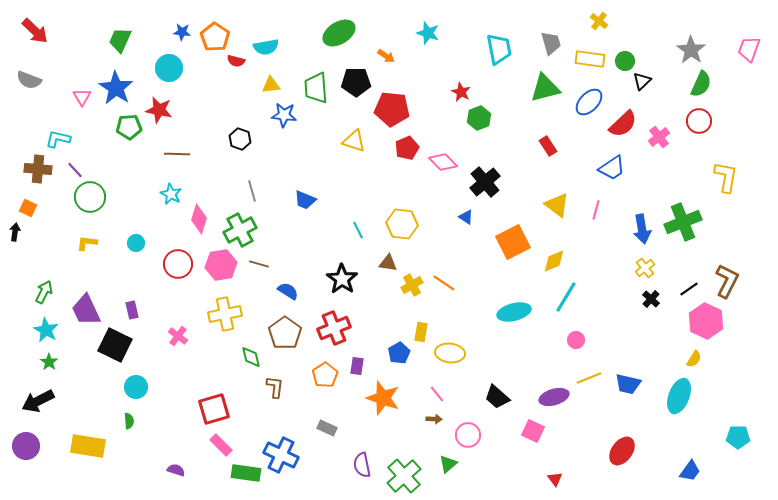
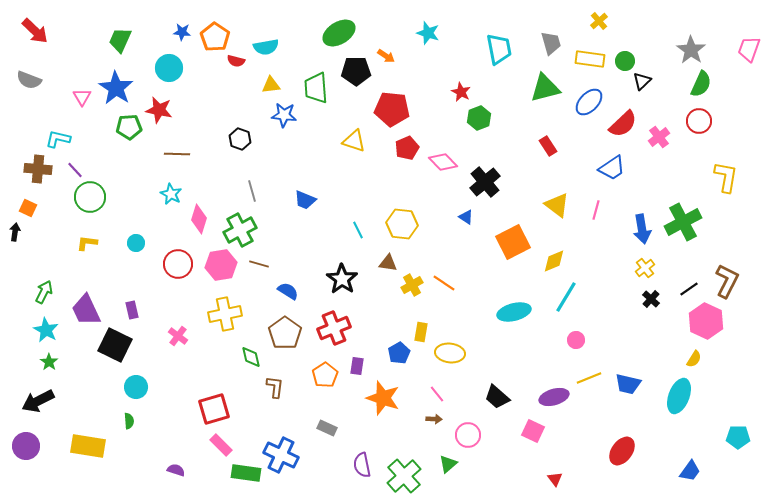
yellow cross at (599, 21): rotated 12 degrees clockwise
black pentagon at (356, 82): moved 11 px up
green cross at (683, 222): rotated 6 degrees counterclockwise
